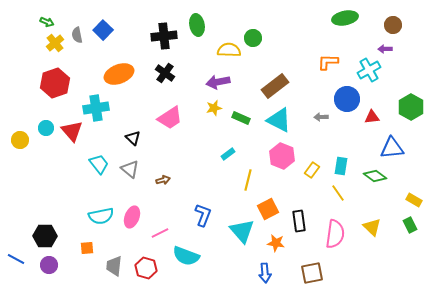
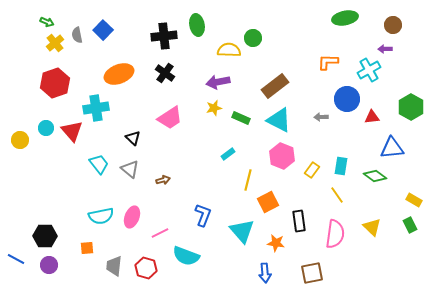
yellow line at (338, 193): moved 1 px left, 2 px down
orange square at (268, 209): moved 7 px up
